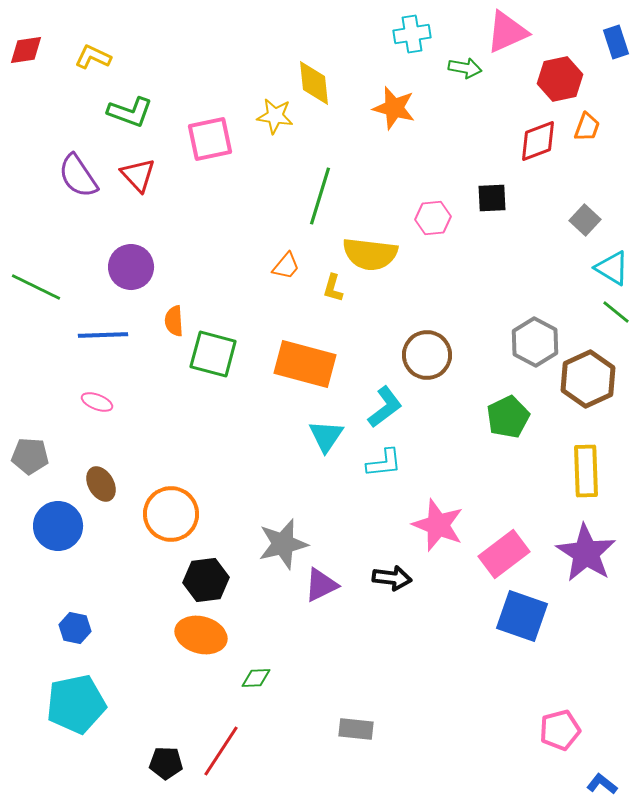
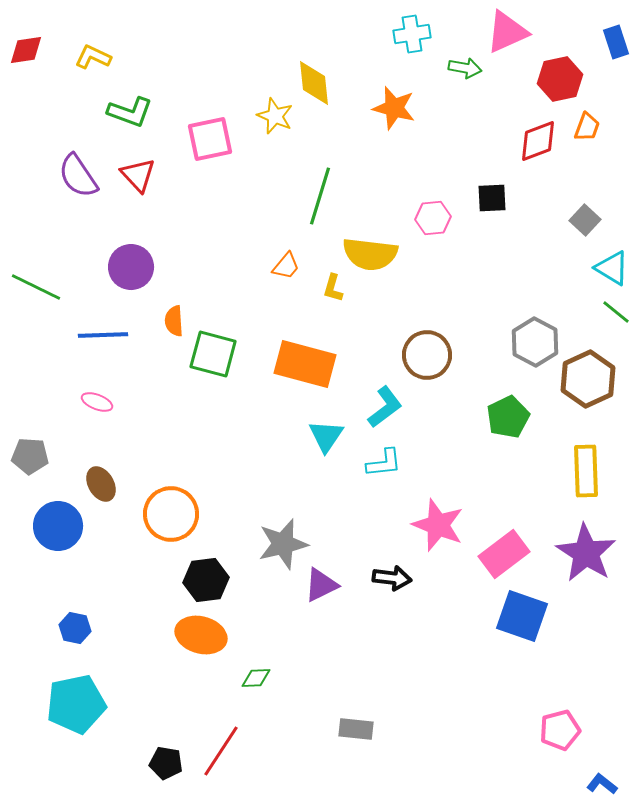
yellow star at (275, 116): rotated 15 degrees clockwise
black pentagon at (166, 763): rotated 8 degrees clockwise
